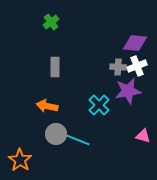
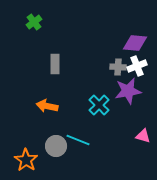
green cross: moved 17 px left
gray rectangle: moved 3 px up
gray circle: moved 12 px down
orange star: moved 6 px right
